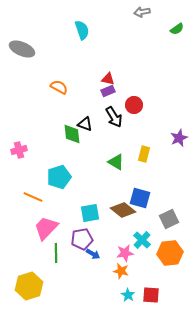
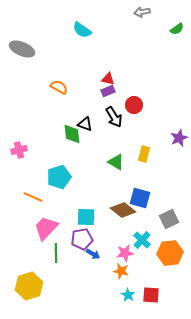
cyan semicircle: rotated 144 degrees clockwise
cyan square: moved 4 px left, 4 px down; rotated 12 degrees clockwise
